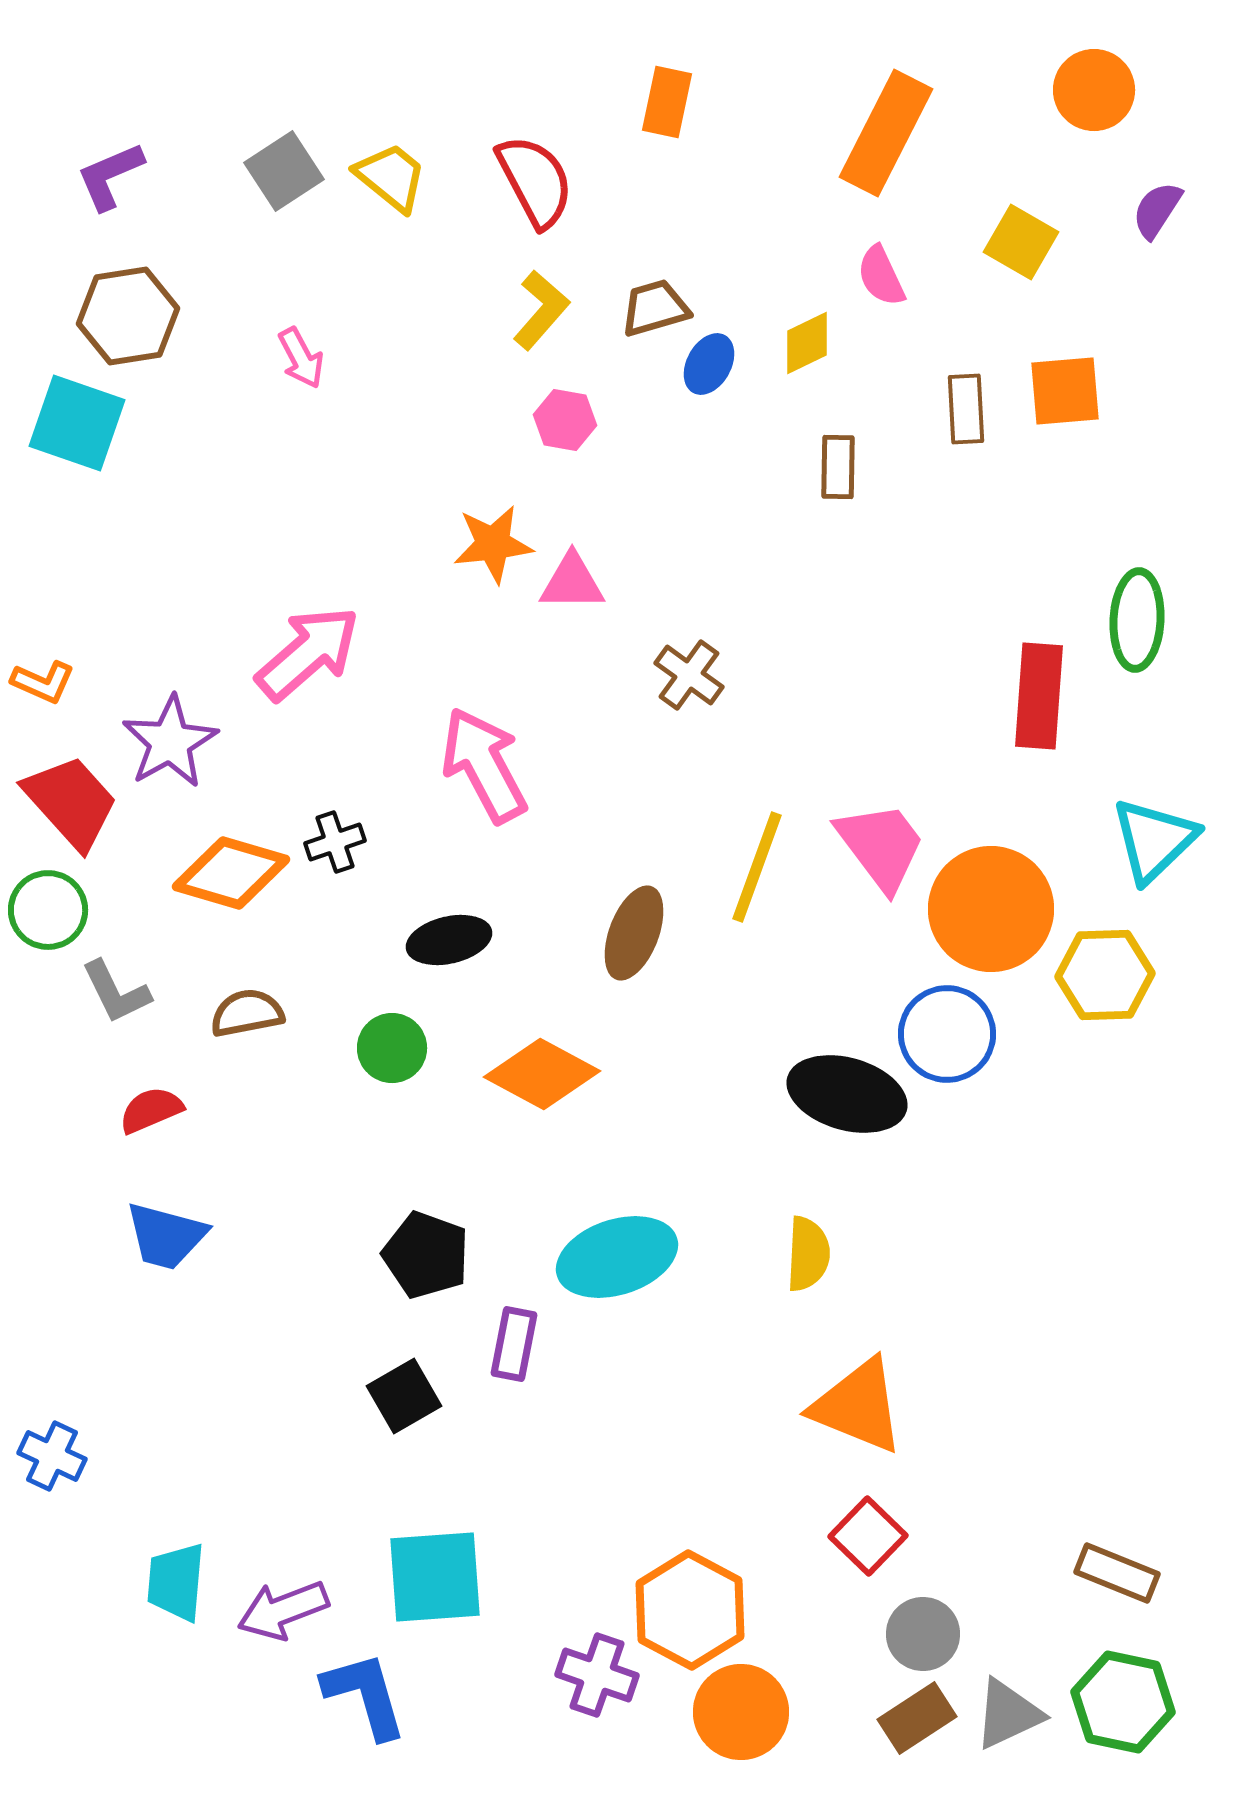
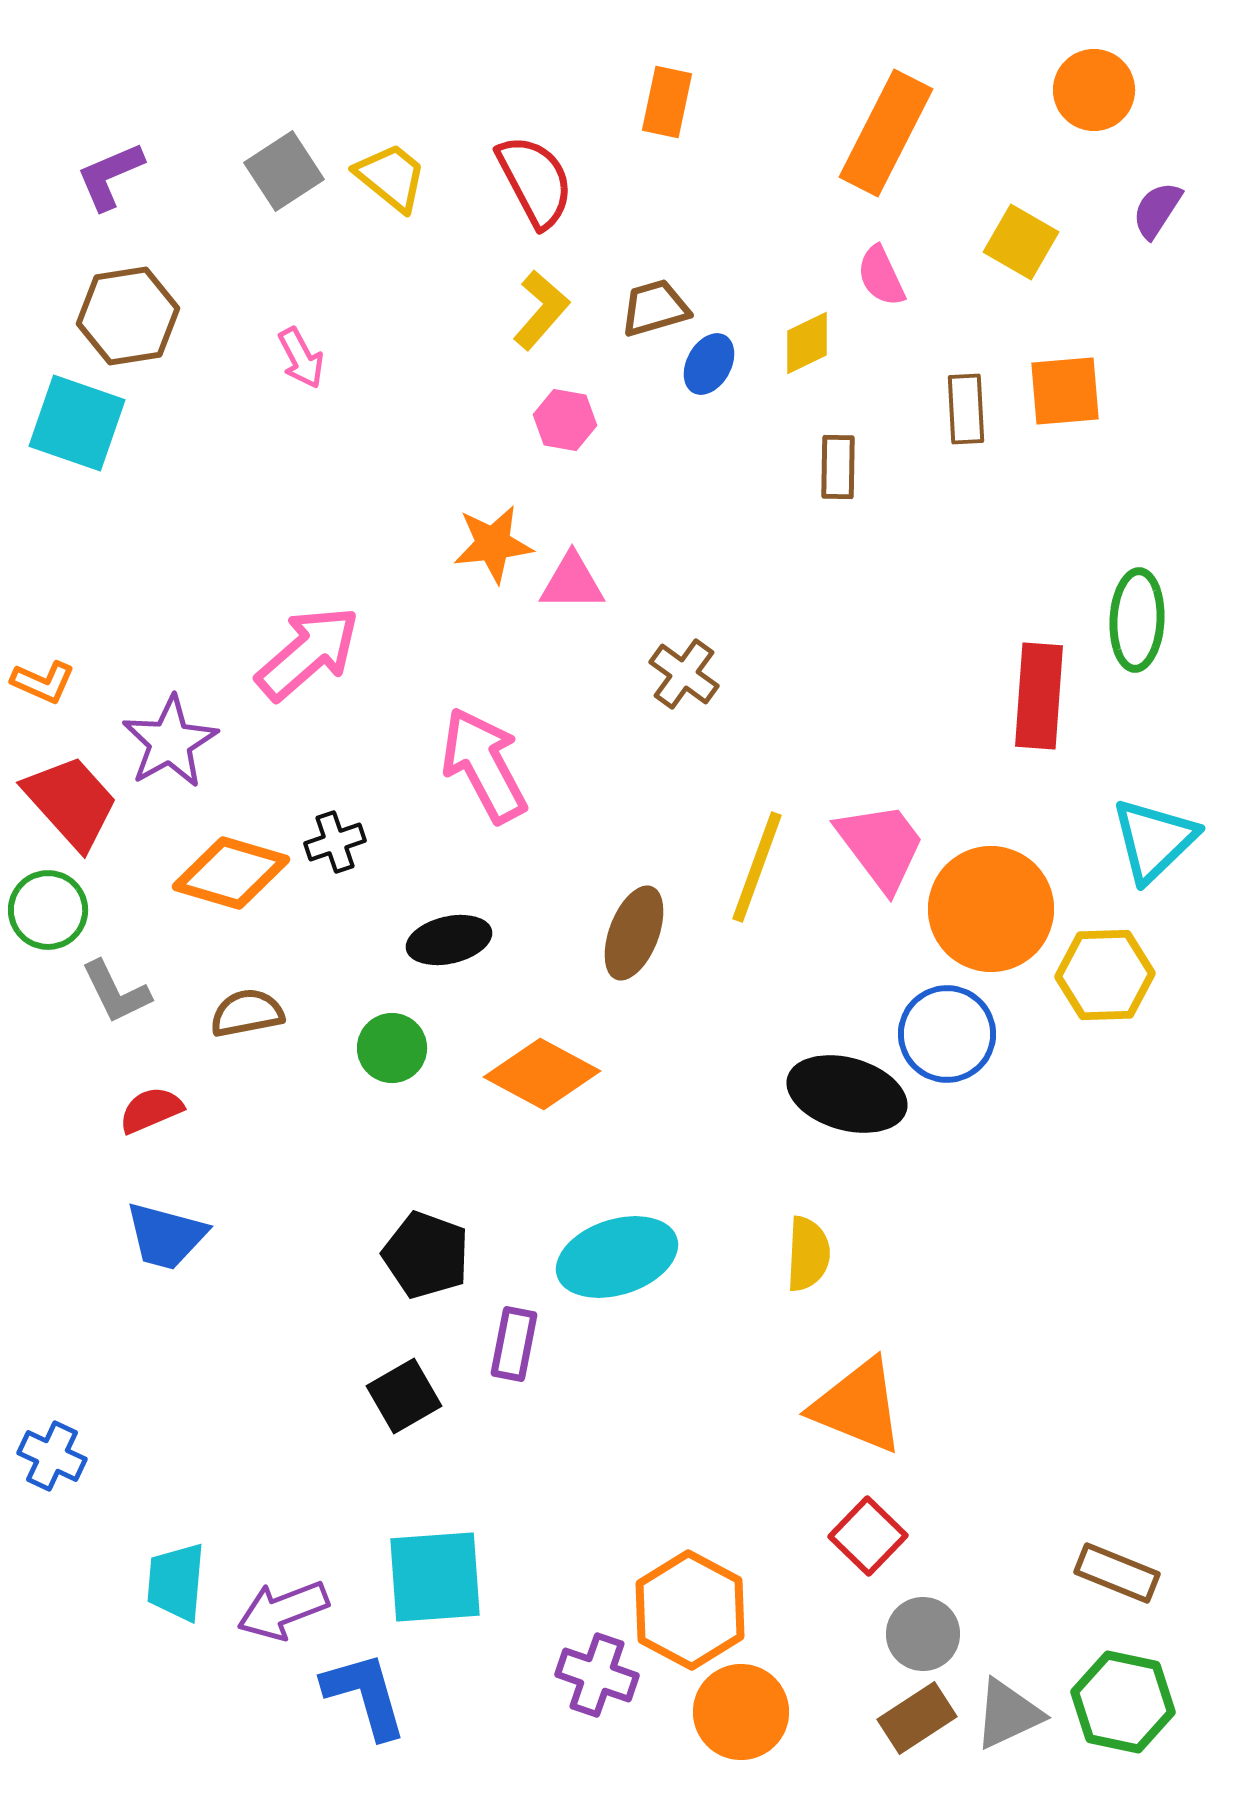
brown cross at (689, 675): moved 5 px left, 1 px up
